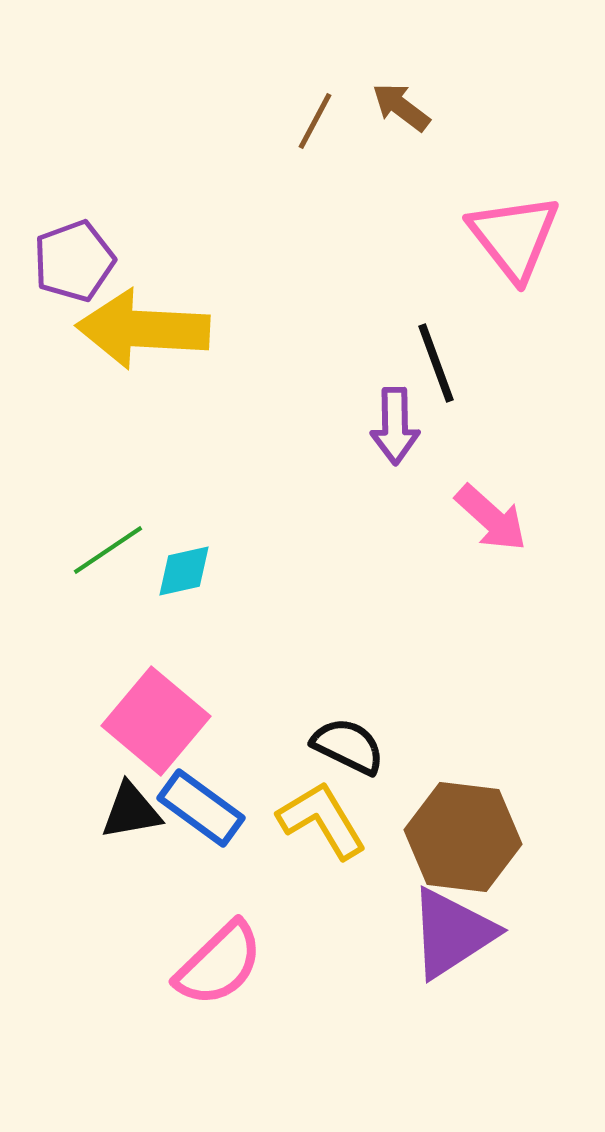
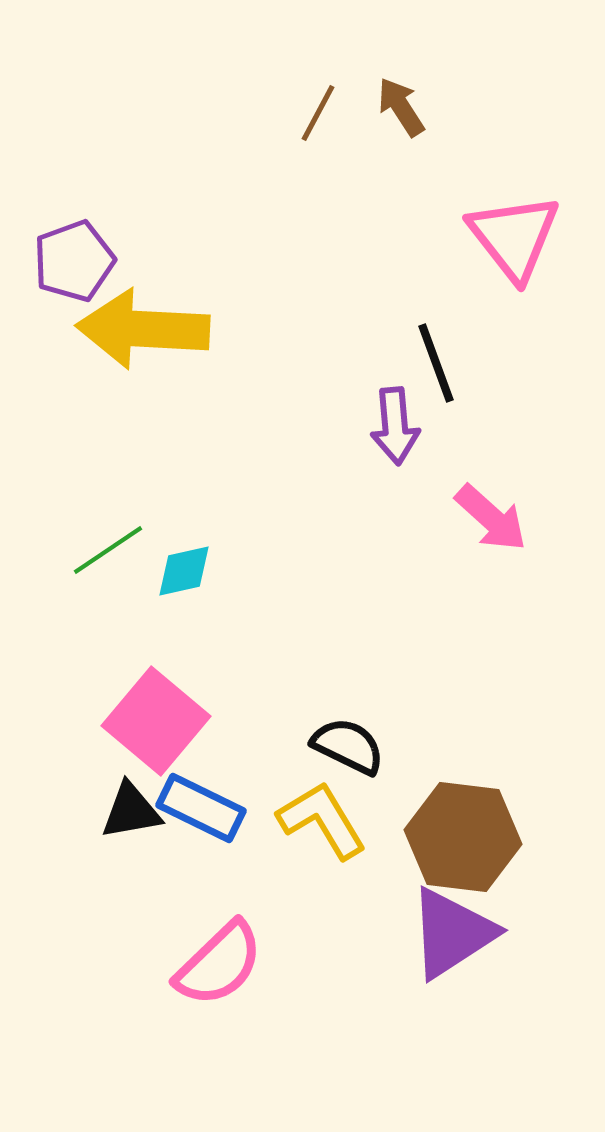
brown arrow: rotated 20 degrees clockwise
brown line: moved 3 px right, 8 px up
purple arrow: rotated 4 degrees counterclockwise
blue rectangle: rotated 10 degrees counterclockwise
